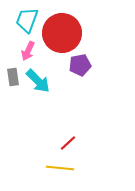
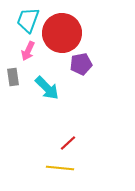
cyan trapezoid: moved 1 px right
purple pentagon: moved 1 px right, 1 px up
cyan arrow: moved 9 px right, 7 px down
